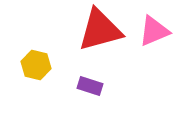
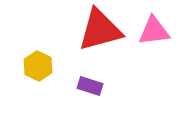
pink triangle: rotated 16 degrees clockwise
yellow hexagon: moved 2 px right, 1 px down; rotated 12 degrees clockwise
